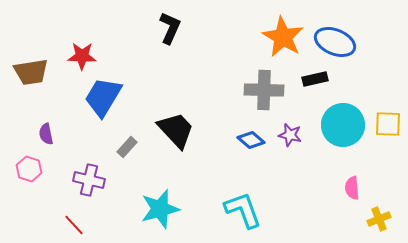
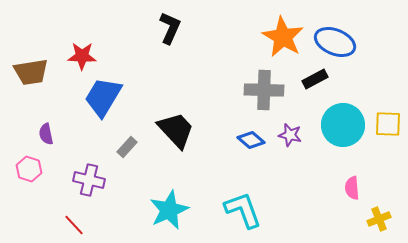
black rectangle: rotated 15 degrees counterclockwise
cyan star: moved 9 px right, 1 px down; rotated 9 degrees counterclockwise
